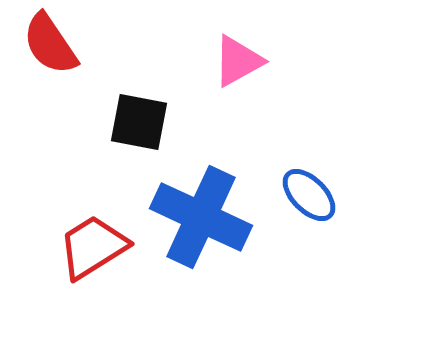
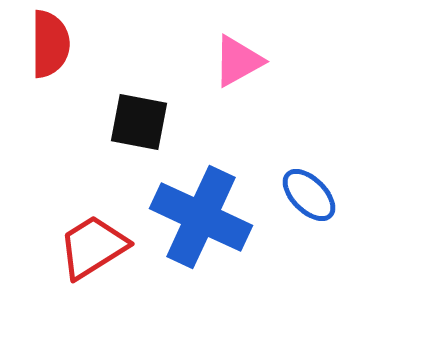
red semicircle: rotated 146 degrees counterclockwise
